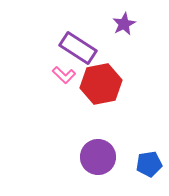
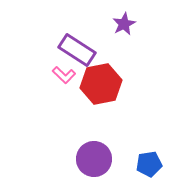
purple rectangle: moved 1 px left, 2 px down
purple circle: moved 4 px left, 2 px down
